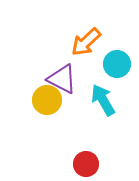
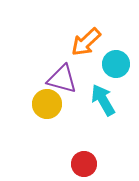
cyan circle: moved 1 px left
purple triangle: rotated 12 degrees counterclockwise
yellow circle: moved 4 px down
red circle: moved 2 px left
